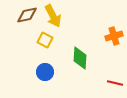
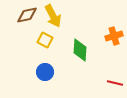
green diamond: moved 8 px up
